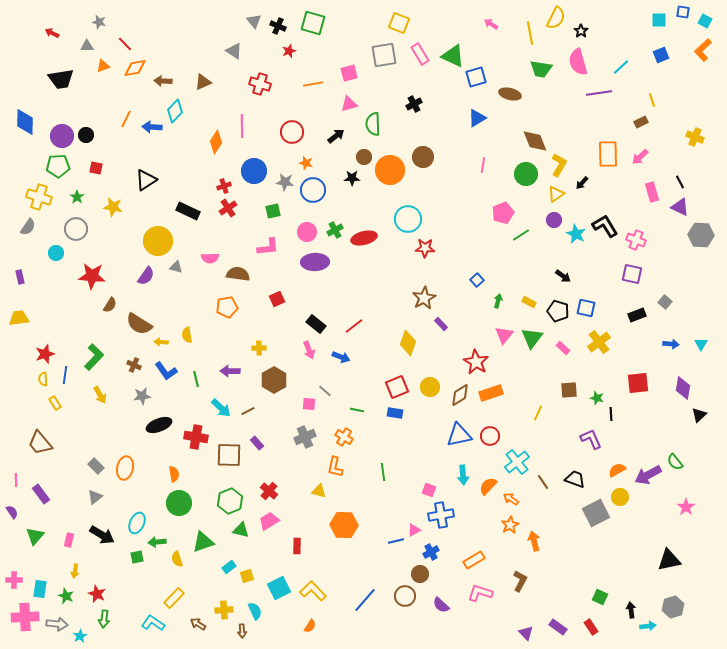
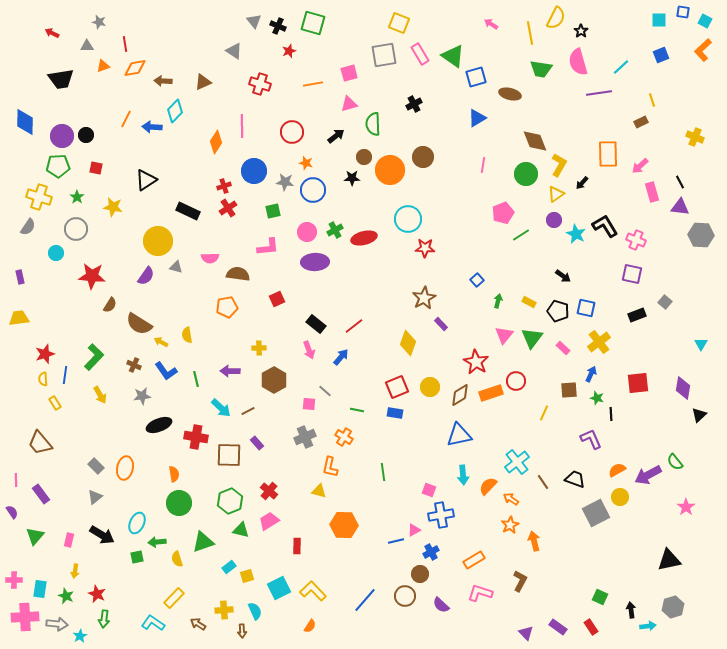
red line at (125, 44): rotated 35 degrees clockwise
green triangle at (453, 56): rotated 10 degrees clockwise
pink arrow at (640, 157): moved 9 px down
purple triangle at (680, 207): rotated 18 degrees counterclockwise
yellow arrow at (161, 342): rotated 24 degrees clockwise
blue arrow at (671, 344): moved 80 px left, 30 px down; rotated 70 degrees counterclockwise
blue arrow at (341, 357): rotated 72 degrees counterclockwise
yellow line at (538, 413): moved 6 px right
red circle at (490, 436): moved 26 px right, 55 px up
orange L-shape at (335, 467): moved 5 px left
